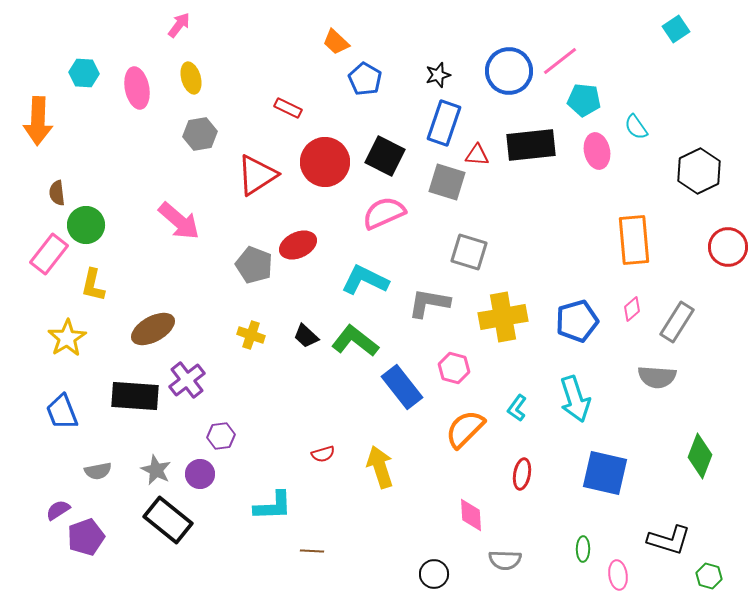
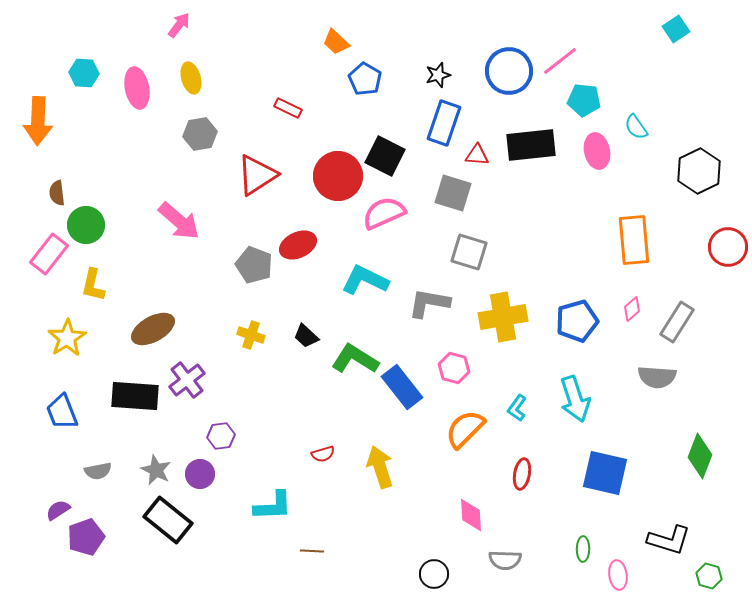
red circle at (325, 162): moved 13 px right, 14 px down
gray square at (447, 182): moved 6 px right, 11 px down
green L-shape at (355, 341): moved 18 px down; rotated 6 degrees counterclockwise
